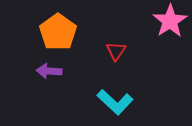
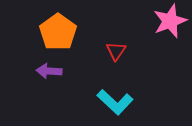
pink star: rotated 12 degrees clockwise
